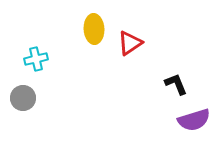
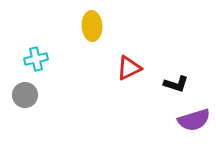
yellow ellipse: moved 2 px left, 3 px up
red triangle: moved 1 px left, 25 px down; rotated 8 degrees clockwise
black L-shape: rotated 130 degrees clockwise
gray circle: moved 2 px right, 3 px up
